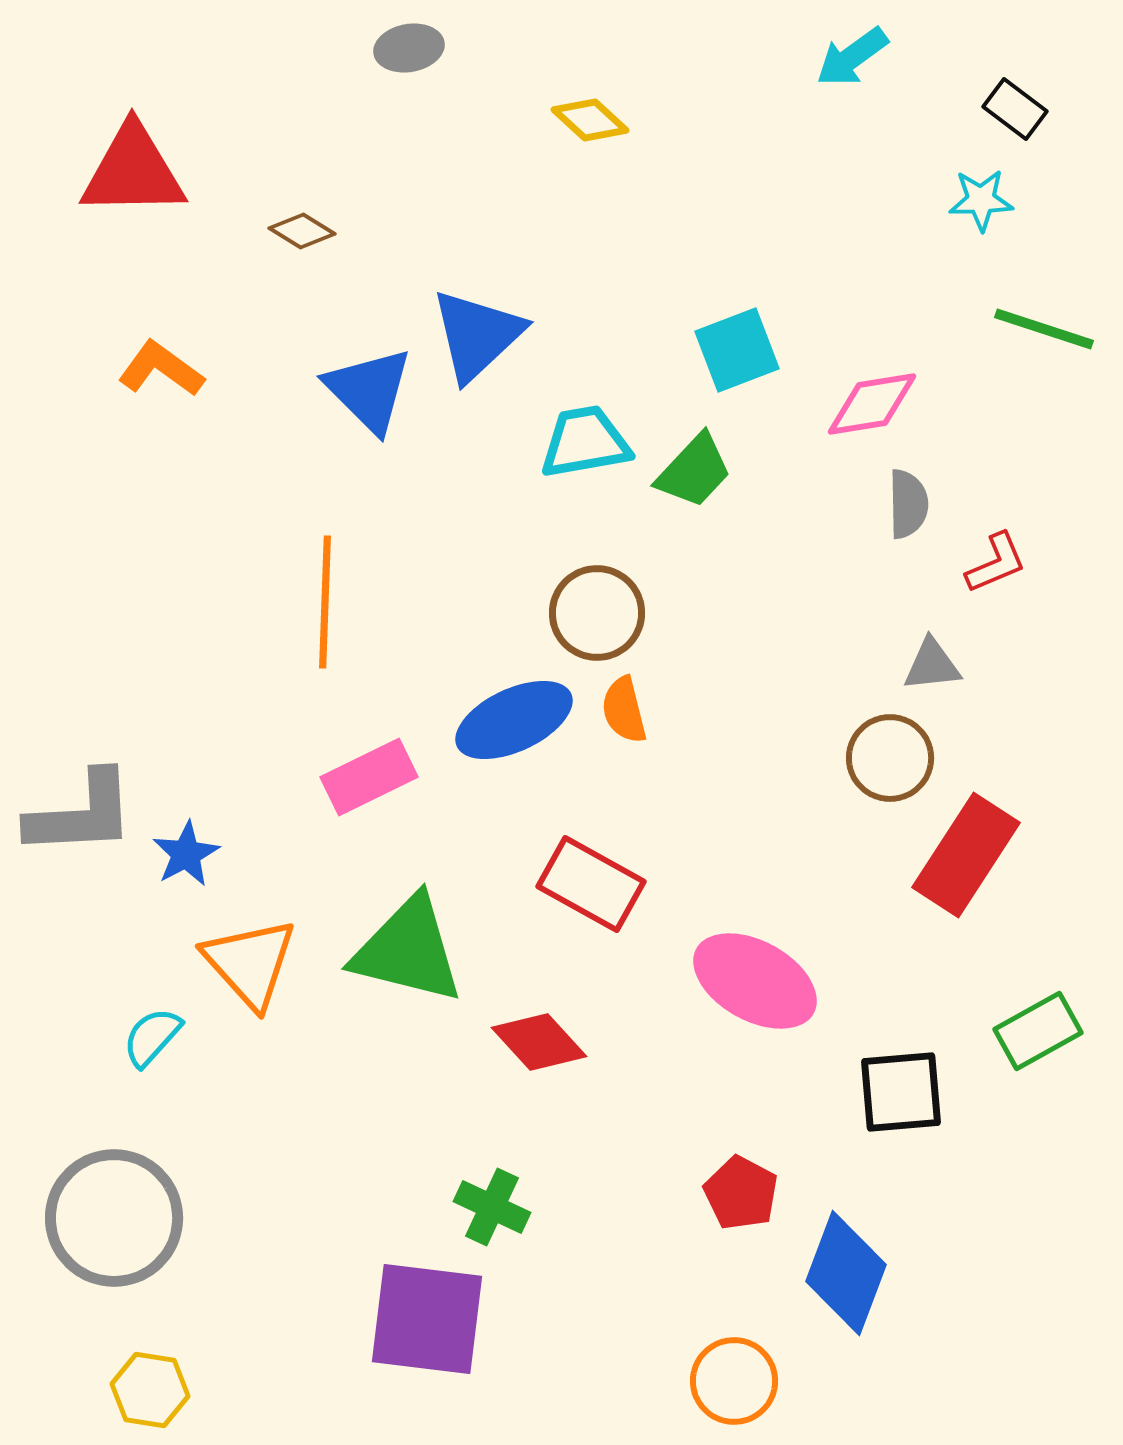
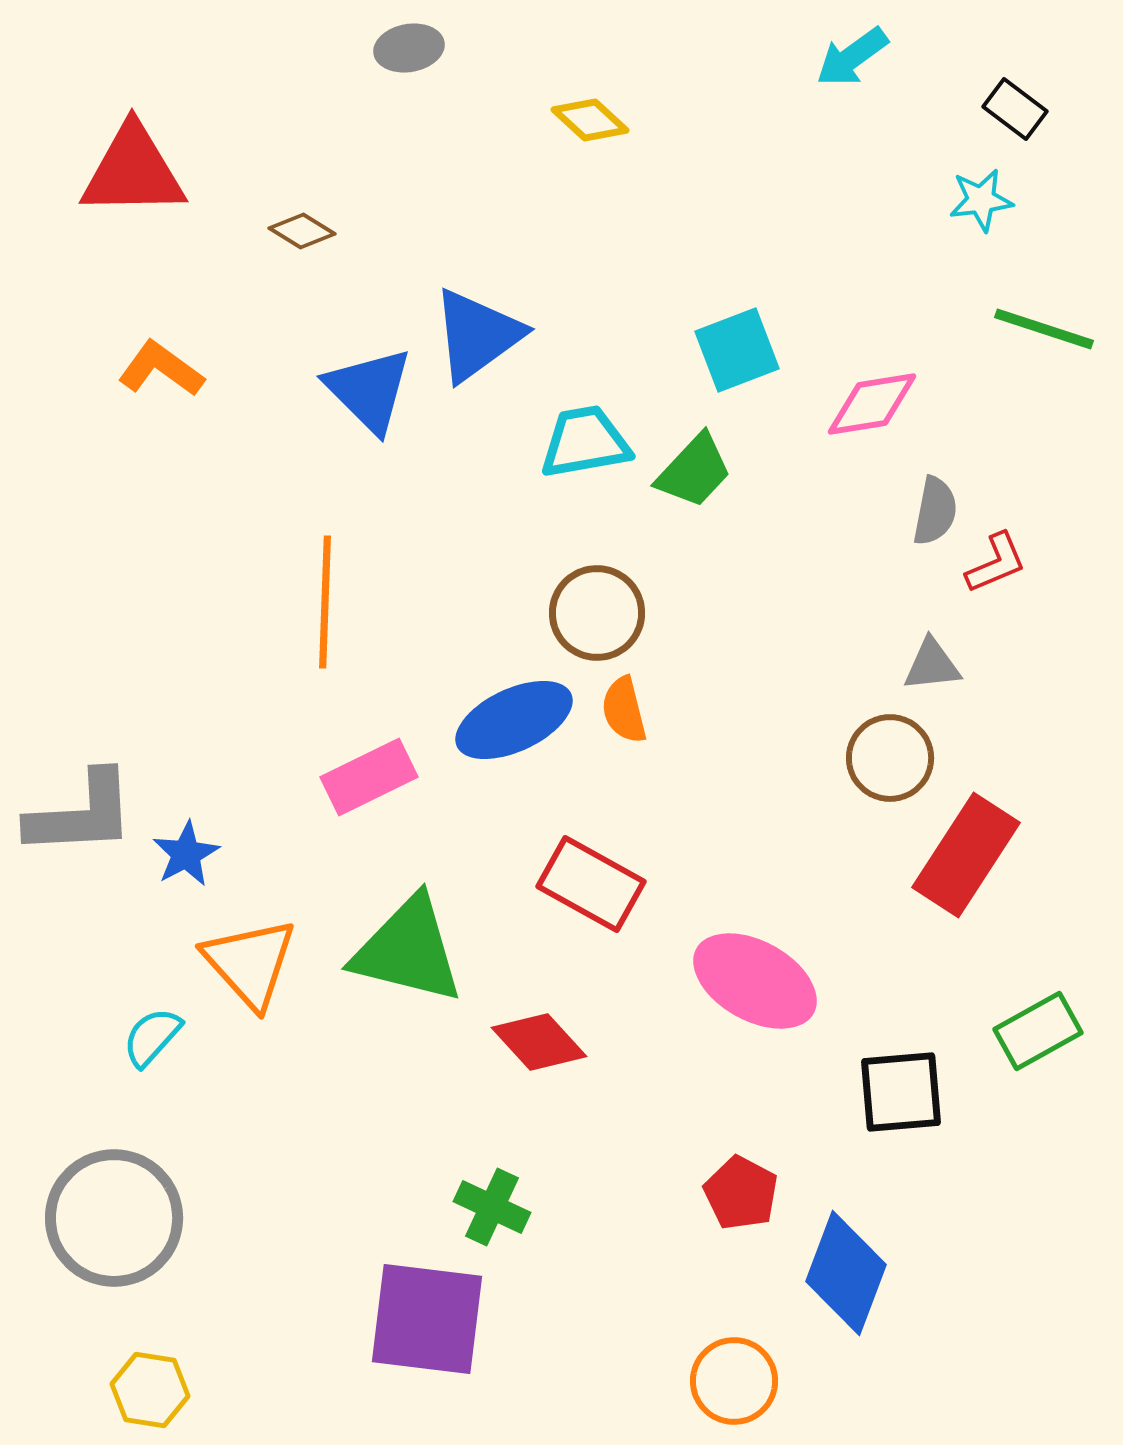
cyan star at (981, 200): rotated 6 degrees counterclockwise
blue triangle at (477, 335): rotated 7 degrees clockwise
gray semicircle at (908, 504): moved 27 px right, 7 px down; rotated 12 degrees clockwise
